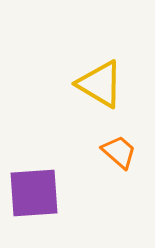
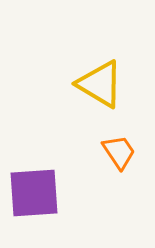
orange trapezoid: rotated 15 degrees clockwise
